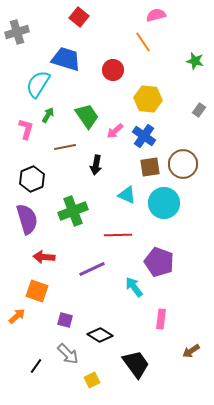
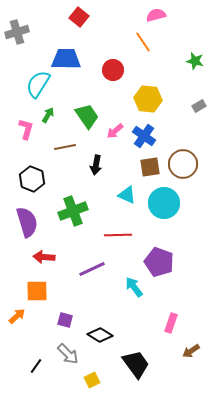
blue trapezoid: rotated 16 degrees counterclockwise
gray rectangle: moved 4 px up; rotated 24 degrees clockwise
black hexagon: rotated 15 degrees counterclockwise
purple semicircle: moved 3 px down
orange square: rotated 20 degrees counterclockwise
pink rectangle: moved 10 px right, 4 px down; rotated 12 degrees clockwise
